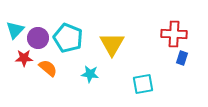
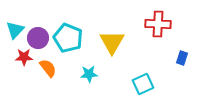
red cross: moved 16 px left, 10 px up
yellow triangle: moved 2 px up
red star: moved 1 px up
orange semicircle: rotated 12 degrees clockwise
cyan star: moved 1 px left; rotated 12 degrees counterclockwise
cyan square: rotated 15 degrees counterclockwise
